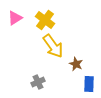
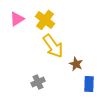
pink triangle: moved 2 px right, 1 px down
